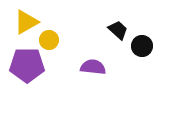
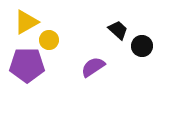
purple semicircle: rotated 40 degrees counterclockwise
